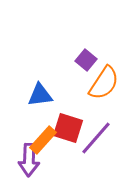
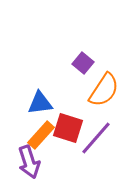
purple square: moved 3 px left, 3 px down
orange semicircle: moved 7 px down
blue triangle: moved 8 px down
orange rectangle: moved 2 px left, 5 px up
purple arrow: moved 2 px down; rotated 20 degrees counterclockwise
